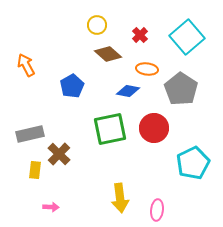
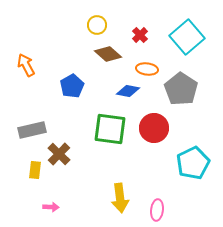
green square: rotated 20 degrees clockwise
gray rectangle: moved 2 px right, 4 px up
